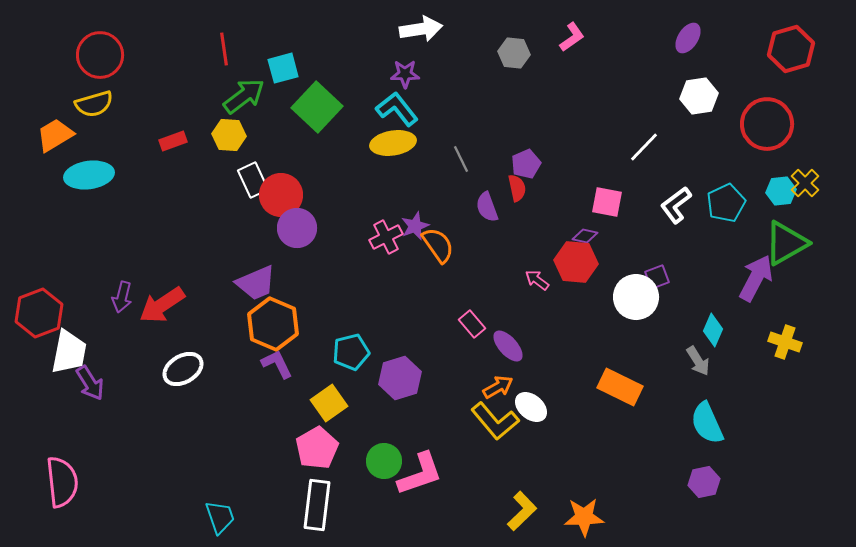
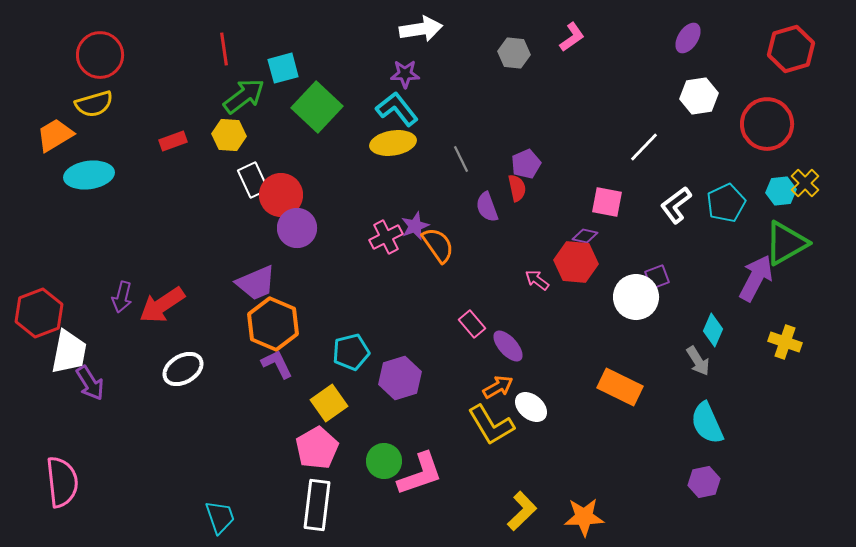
yellow L-shape at (495, 421): moved 4 px left, 4 px down; rotated 9 degrees clockwise
